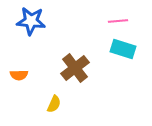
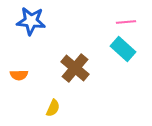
pink line: moved 8 px right, 1 px down
cyan rectangle: rotated 25 degrees clockwise
brown cross: rotated 12 degrees counterclockwise
yellow semicircle: moved 1 px left, 4 px down
